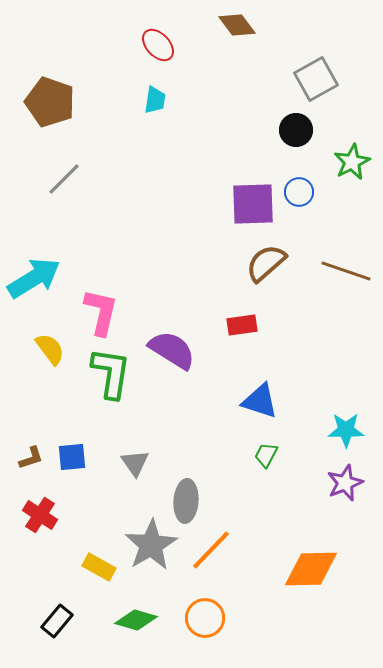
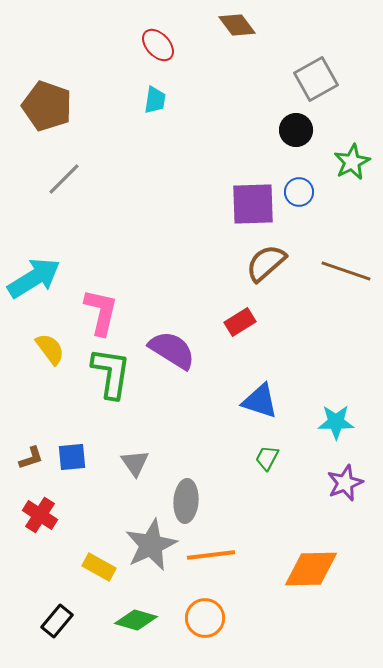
brown pentagon: moved 3 px left, 4 px down
red rectangle: moved 2 px left, 3 px up; rotated 24 degrees counterclockwise
cyan star: moved 10 px left, 8 px up
green trapezoid: moved 1 px right, 3 px down
gray star: rotated 6 degrees clockwise
orange line: moved 5 px down; rotated 39 degrees clockwise
